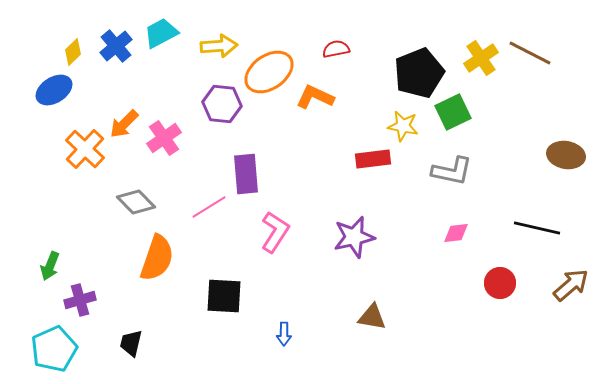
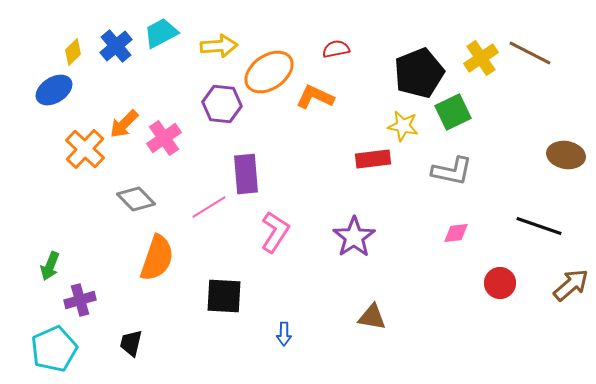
gray diamond: moved 3 px up
black line: moved 2 px right, 2 px up; rotated 6 degrees clockwise
purple star: rotated 21 degrees counterclockwise
